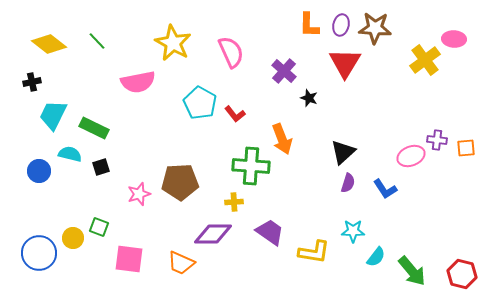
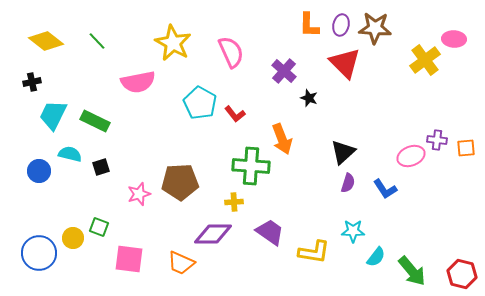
yellow diamond at (49, 44): moved 3 px left, 3 px up
red triangle at (345, 63): rotated 16 degrees counterclockwise
green rectangle at (94, 128): moved 1 px right, 7 px up
